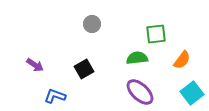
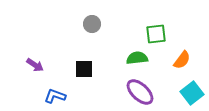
black square: rotated 30 degrees clockwise
